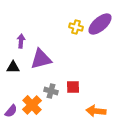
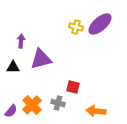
red square: rotated 16 degrees clockwise
gray cross: moved 7 px right, 12 px down
